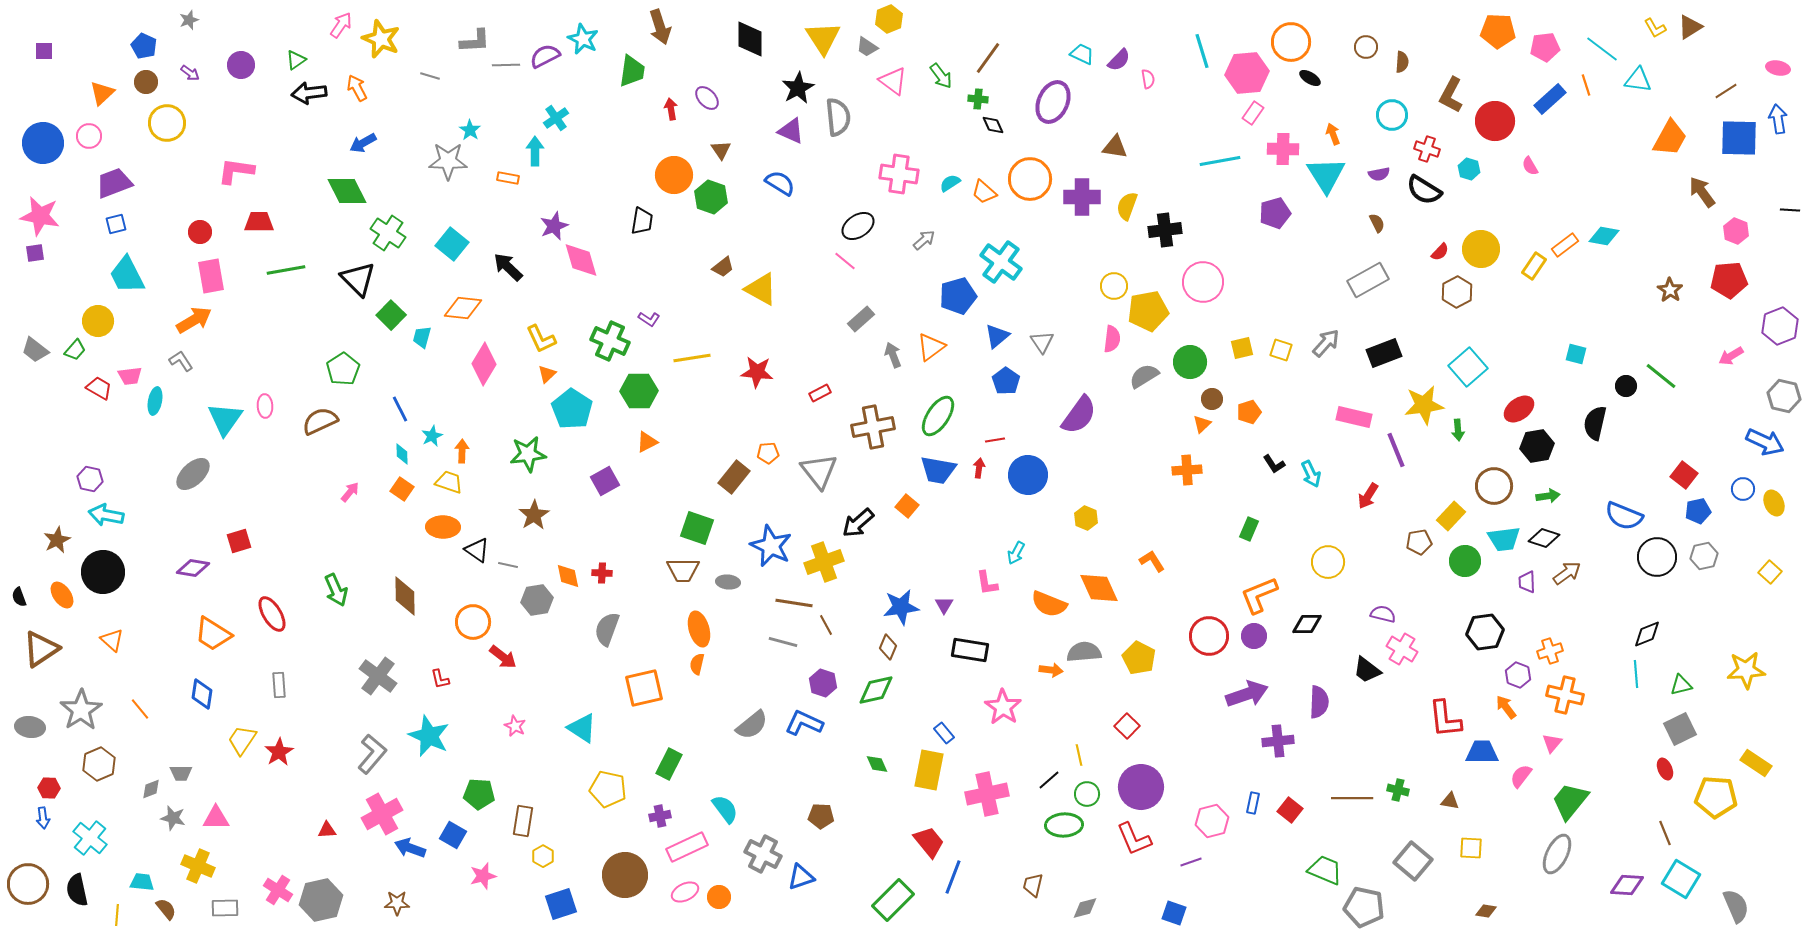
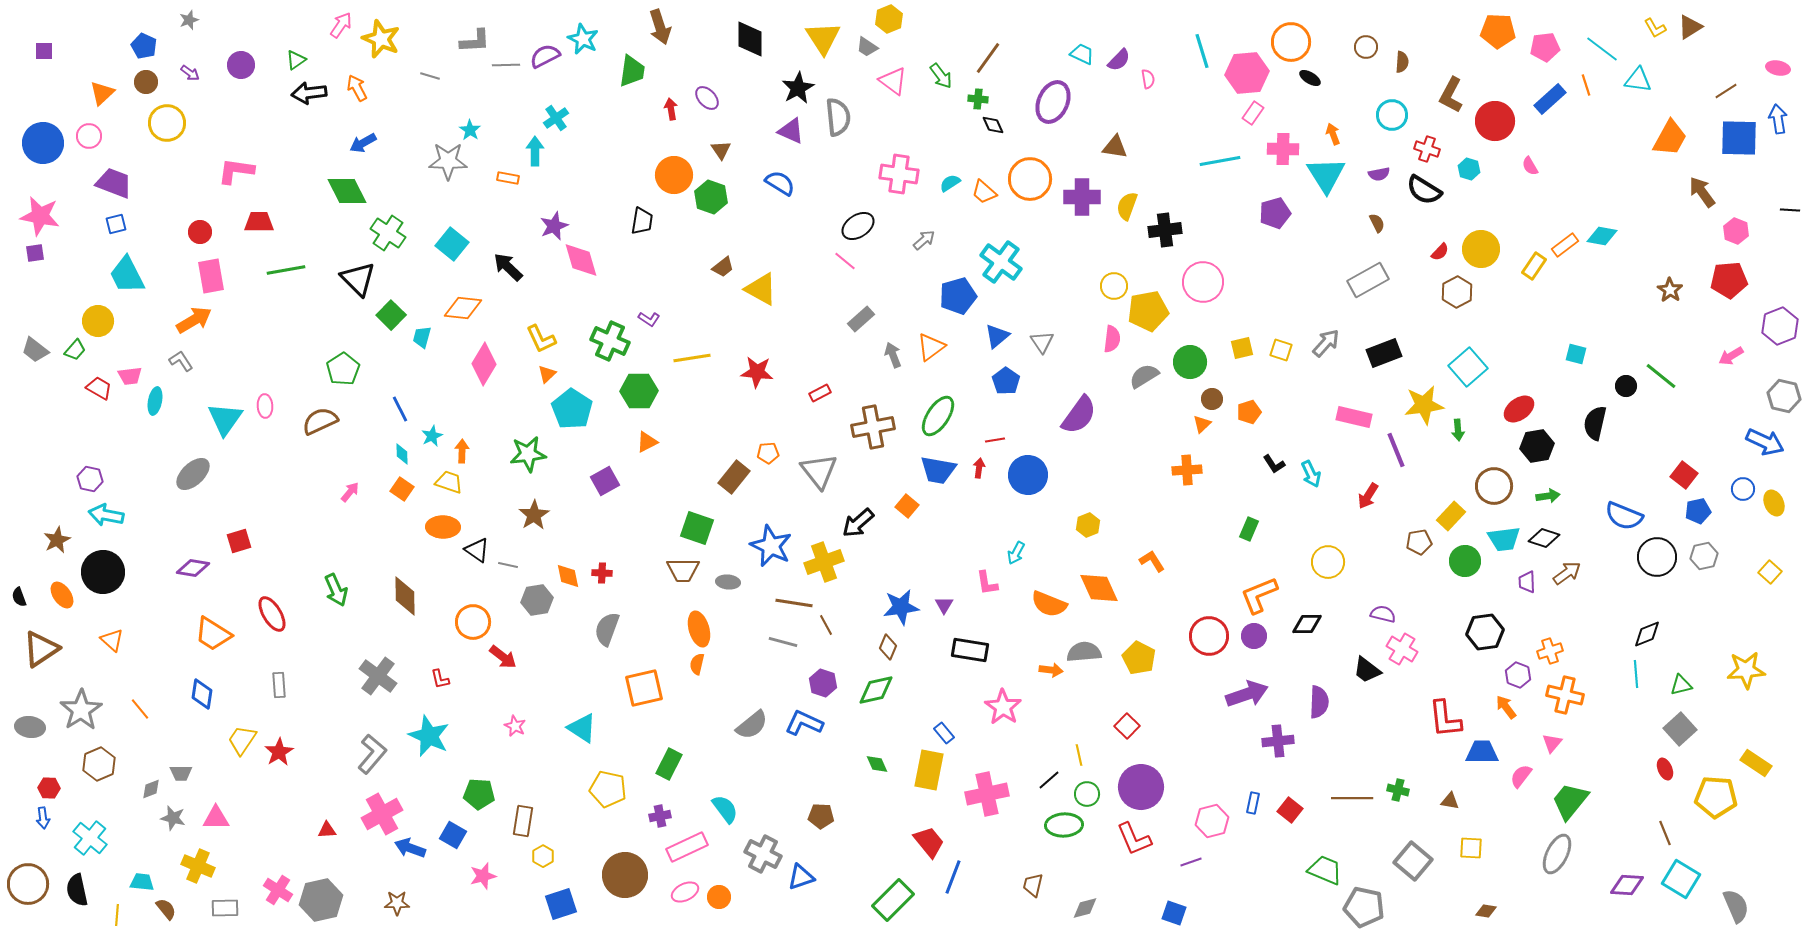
purple trapezoid at (114, 183): rotated 42 degrees clockwise
cyan diamond at (1604, 236): moved 2 px left
yellow hexagon at (1086, 518): moved 2 px right, 7 px down; rotated 15 degrees clockwise
gray square at (1680, 729): rotated 16 degrees counterclockwise
